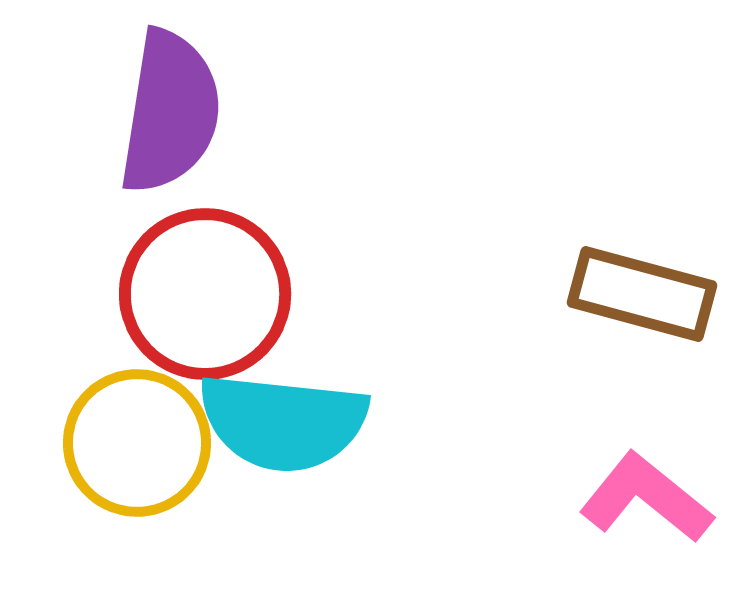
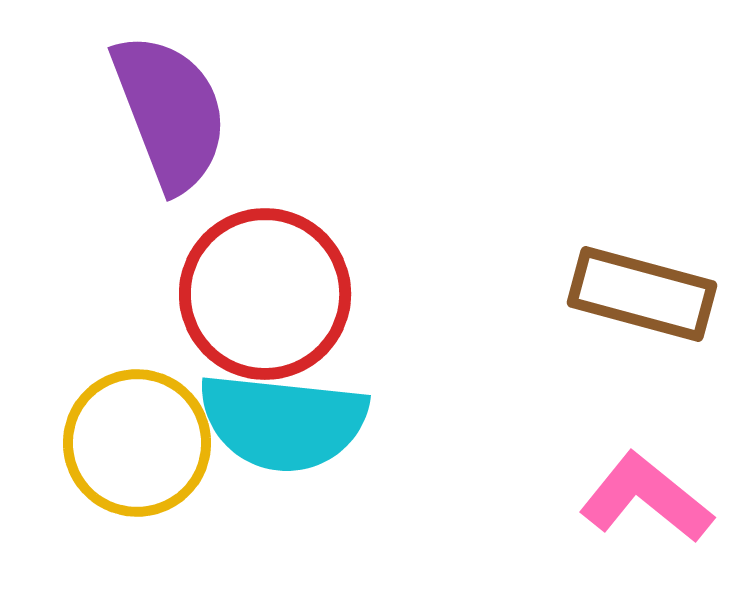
purple semicircle: rotated 30 degrees counterclockwise
red circle: moved 60 px right
